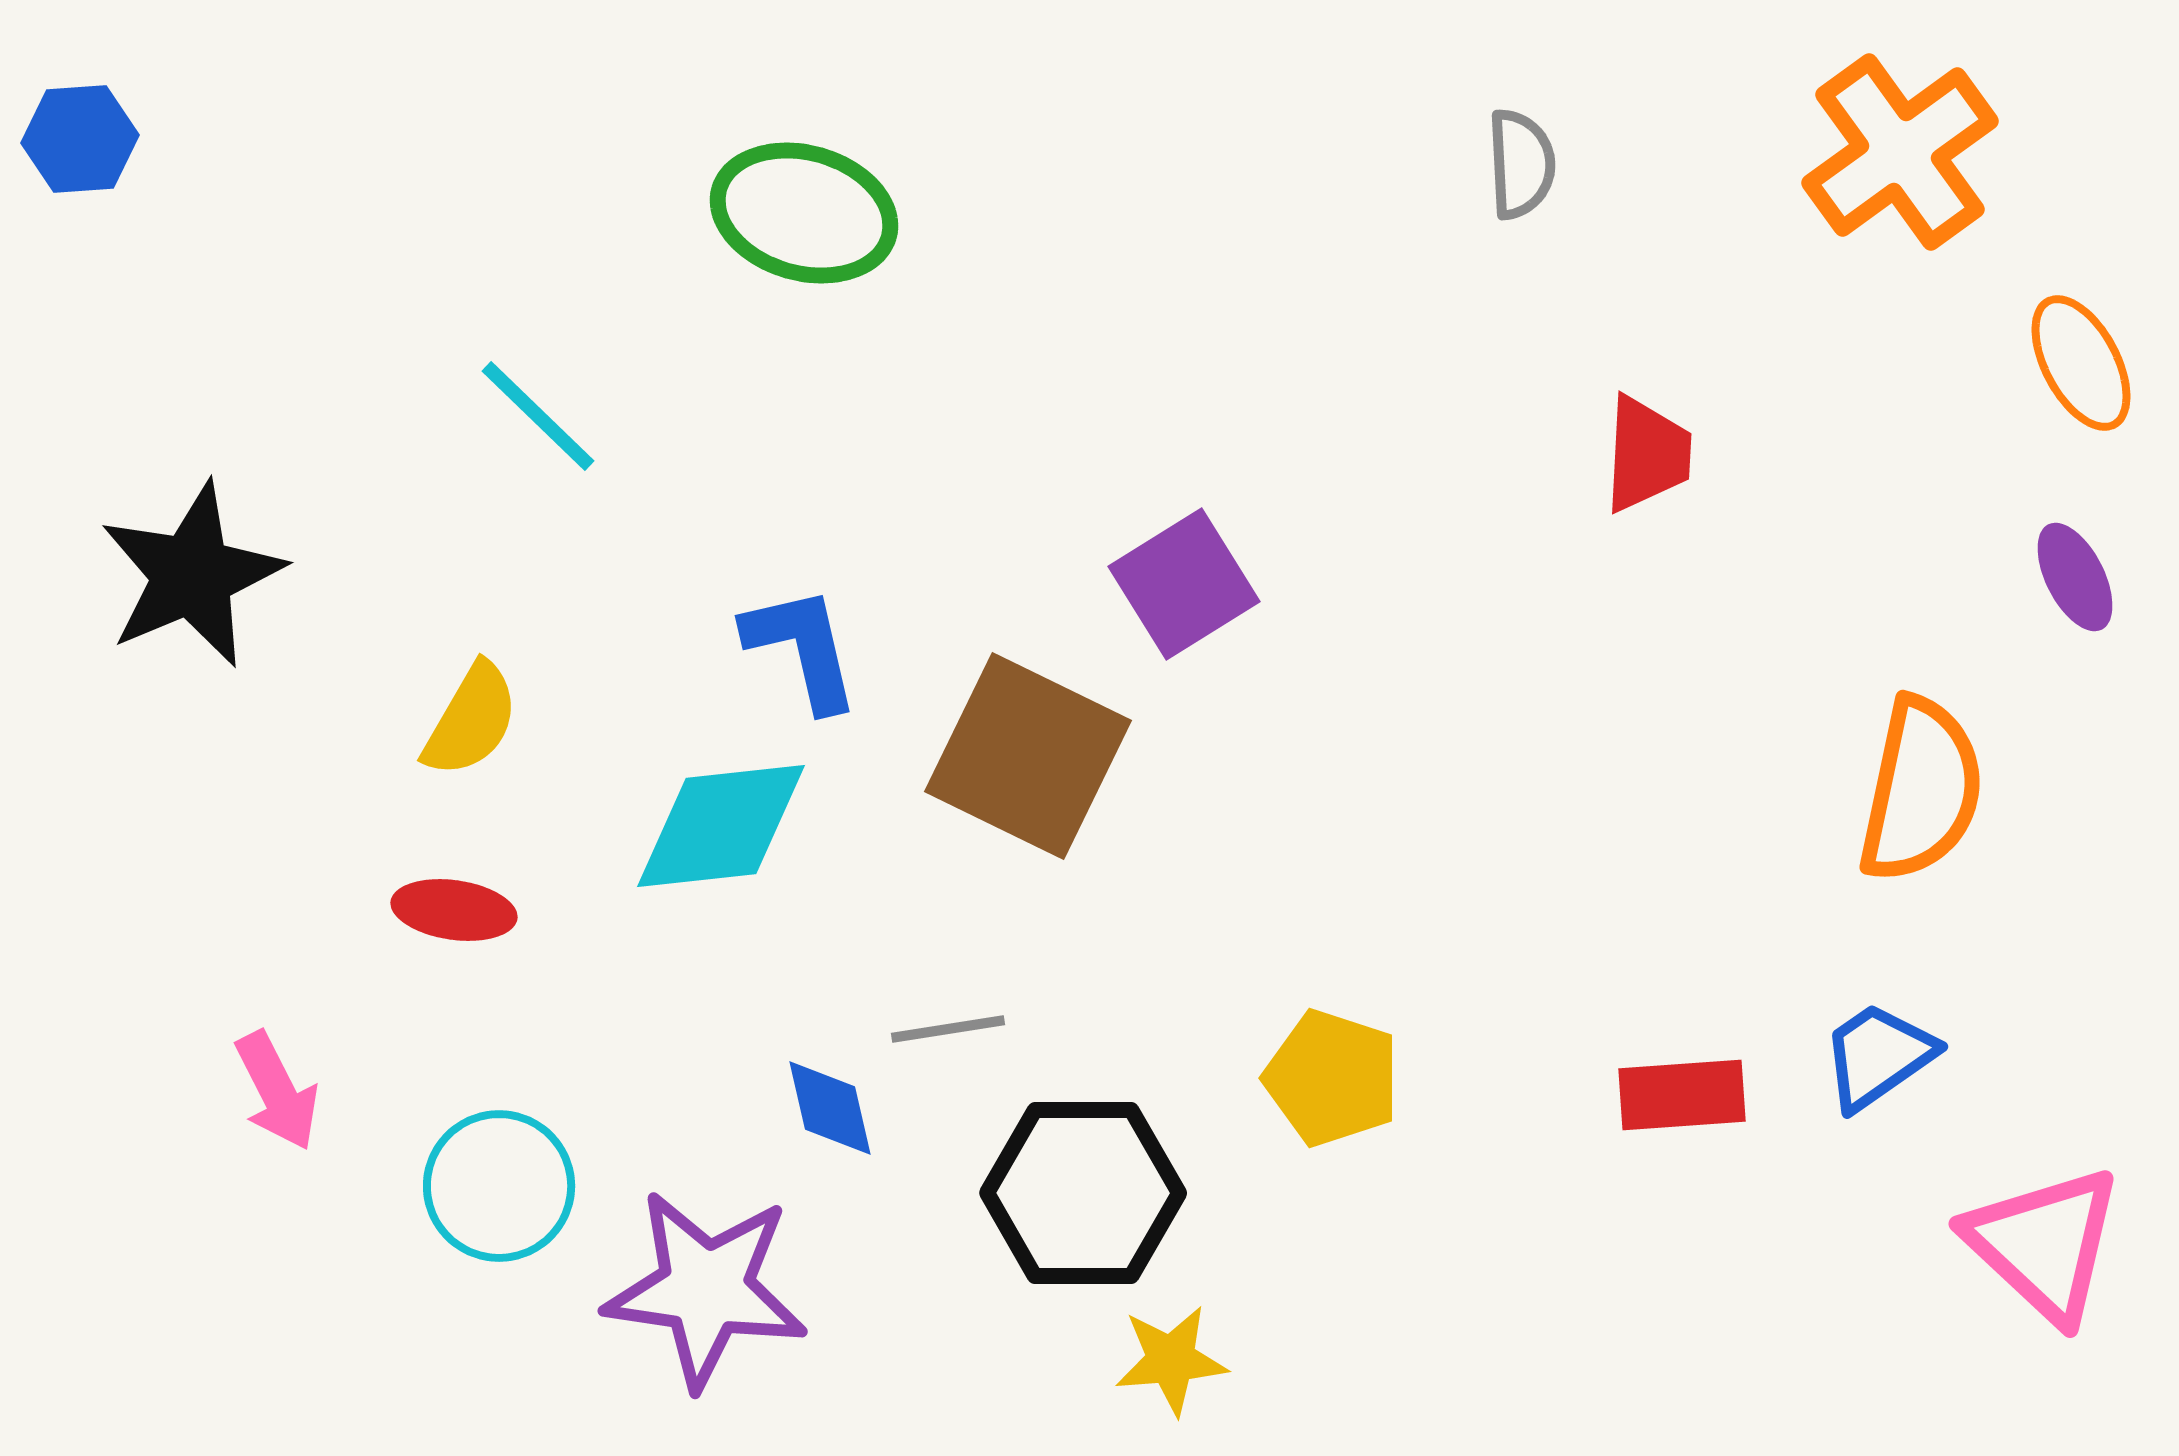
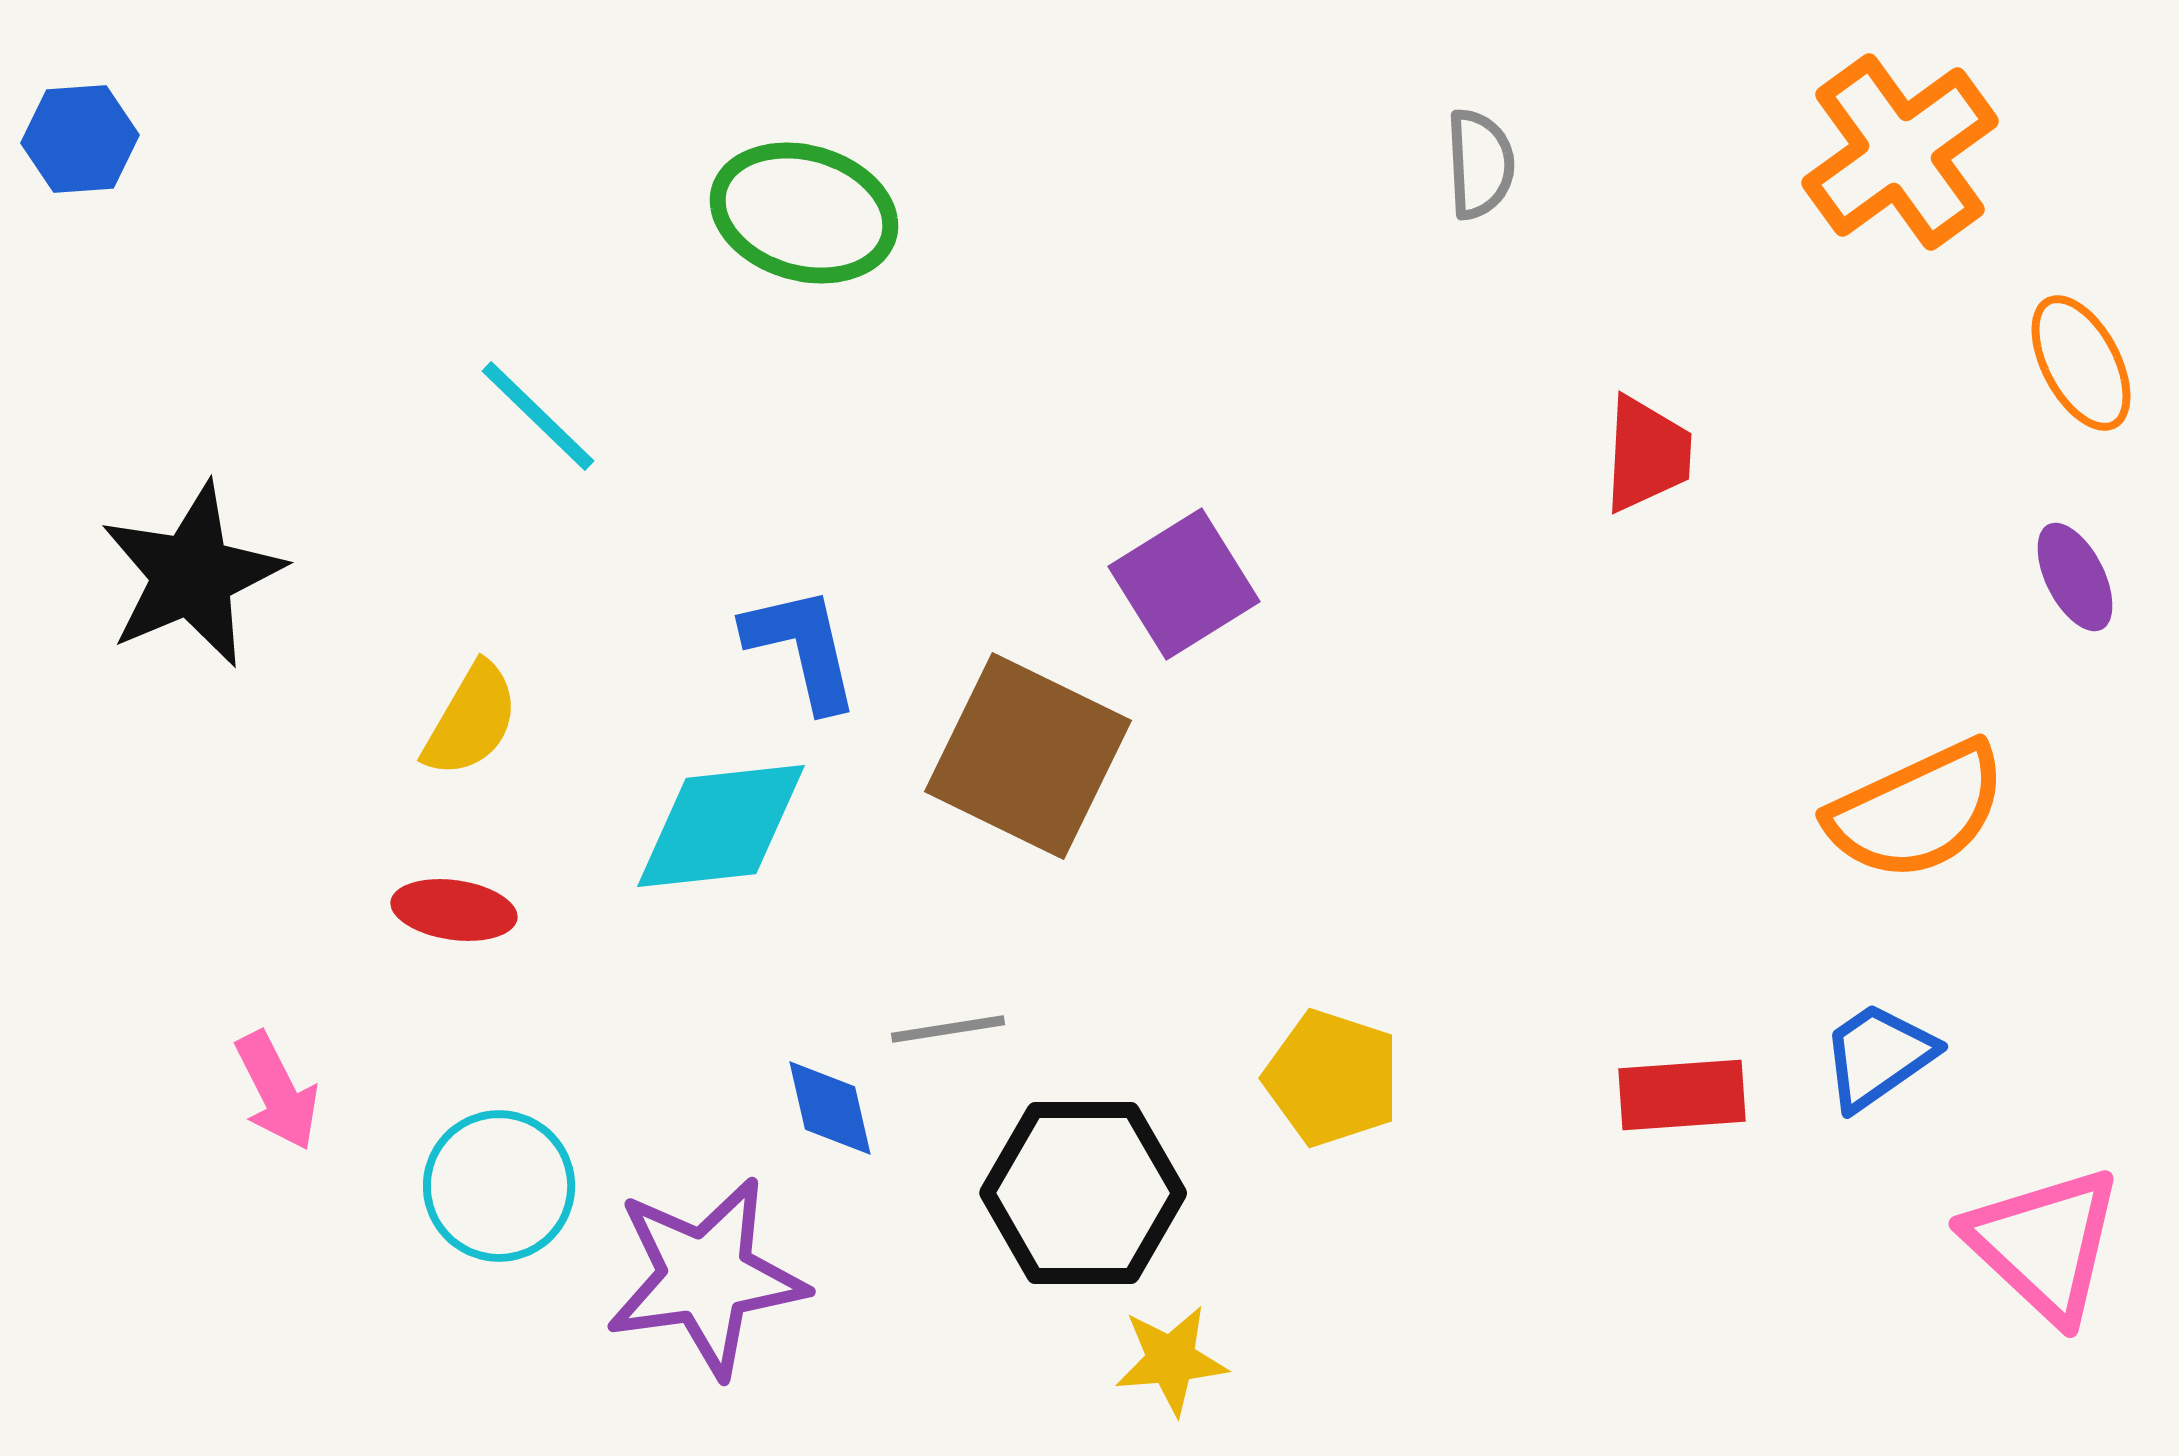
gray semicircle: moved 41 px left
orange semicircle: moved 4 px left, 21 px down; rotated 53 degrees clockwise
purple star: moved 12 px up; rotated 16 degrees counterclockwise
